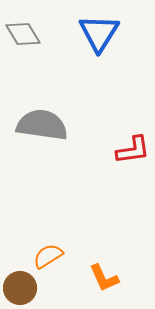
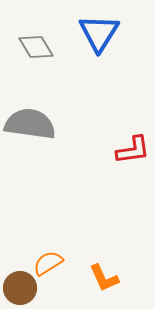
gray diamond: moved 13 px right, 13 px down
gray semicircle: moved 12 px left, 1 px up
orange semicircle: moved 7 px down
